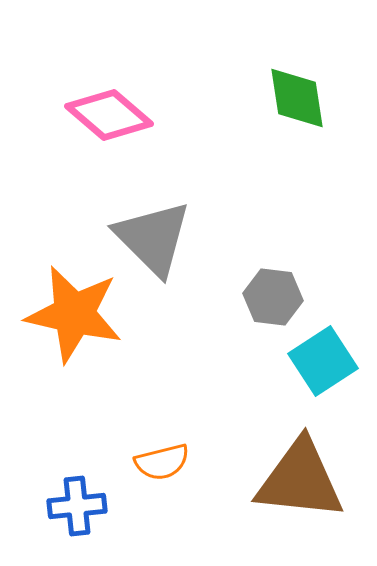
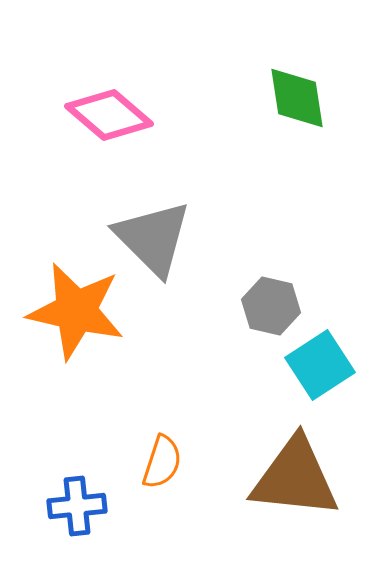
gray hexagon: moved 2 px left, 9 px down; rotated 6 degrees clockwise
orange star: moved 2 px right, 3 px up
cyan square: moved 3 px left, 4 px down
orange semicircle: rotated 58 degrees counterclockwise
brown triangle: moved 5 px left, 2 px up
